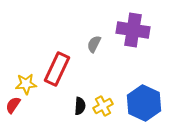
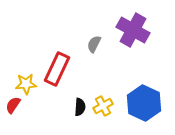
purple cross: rotated 20 degrees clockwise
black semicircle: moved 1 px down
